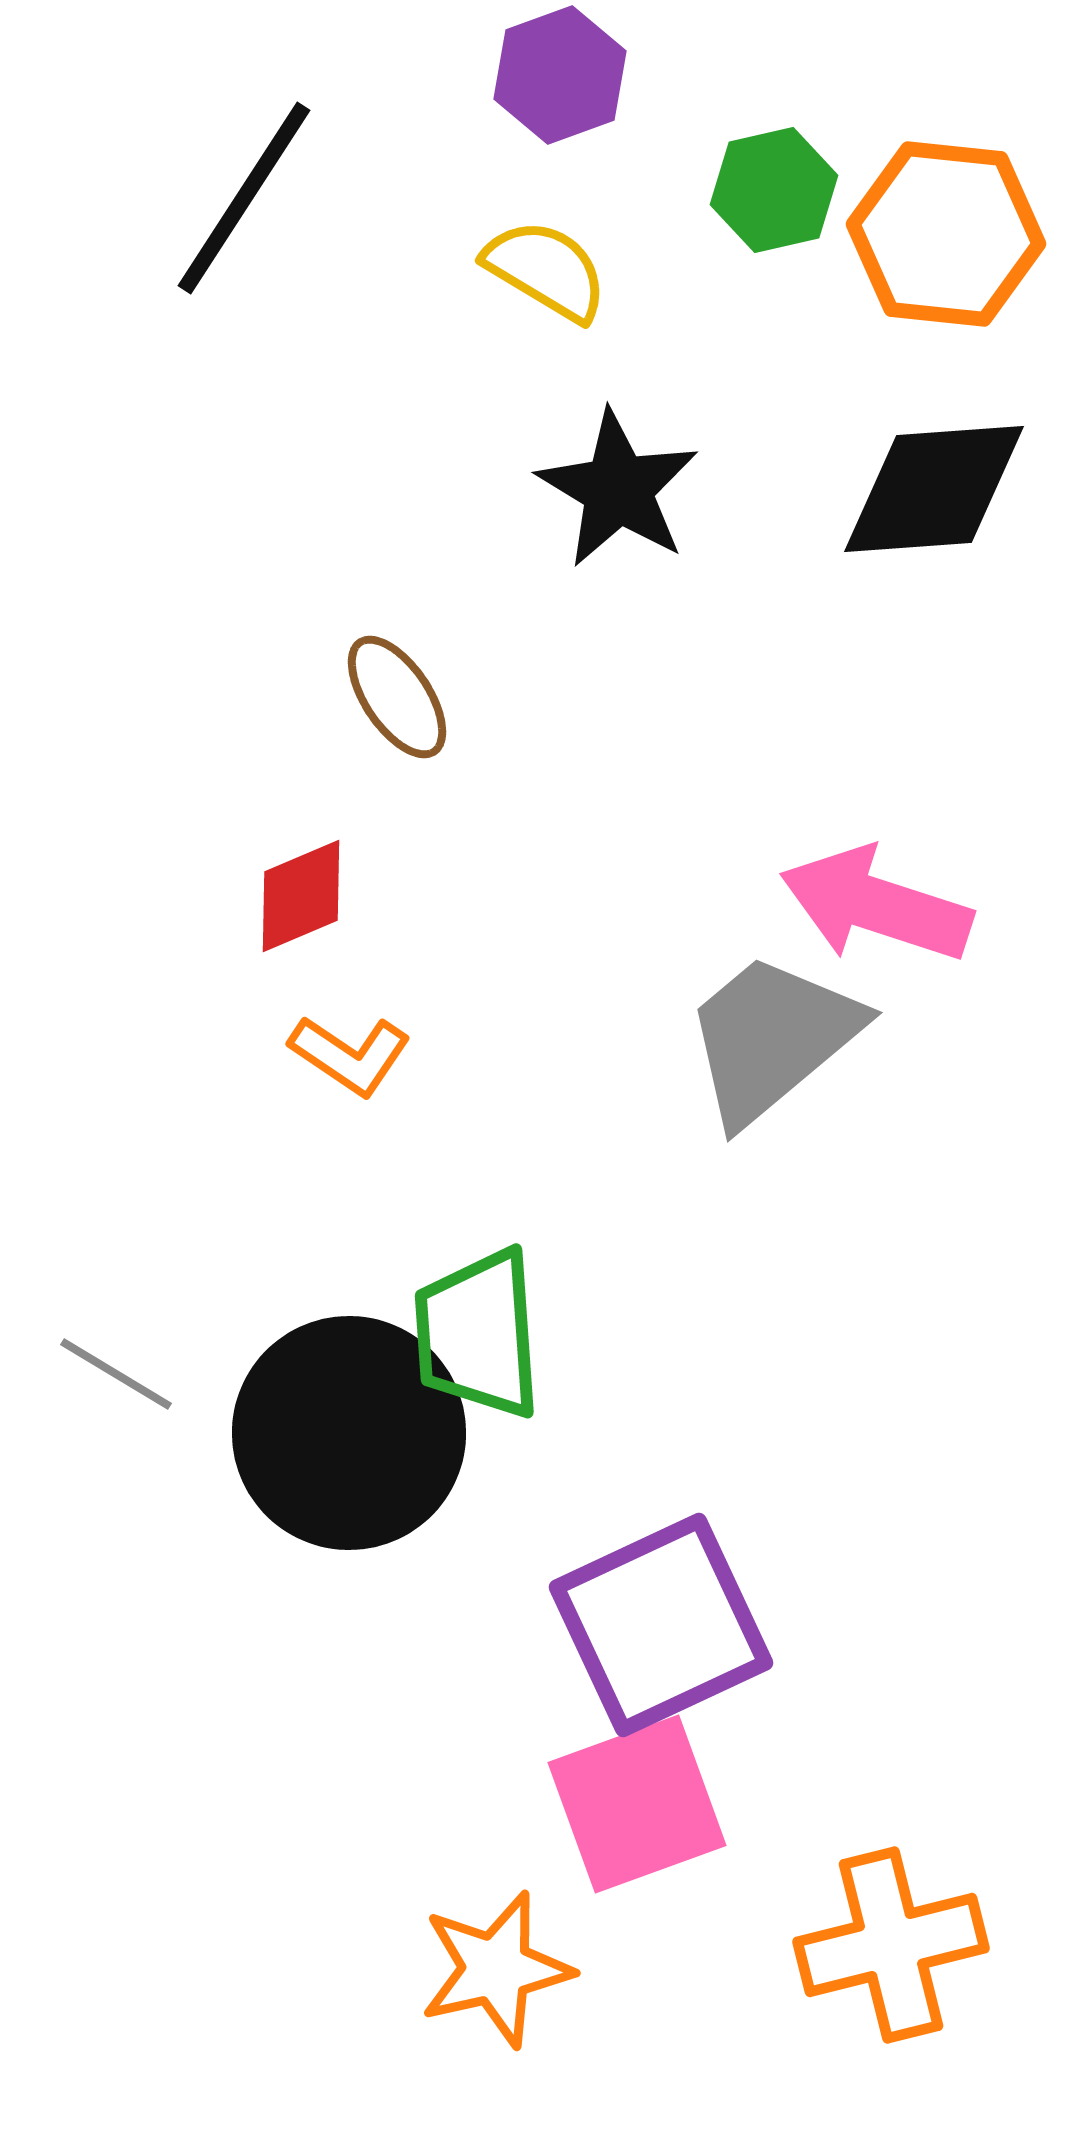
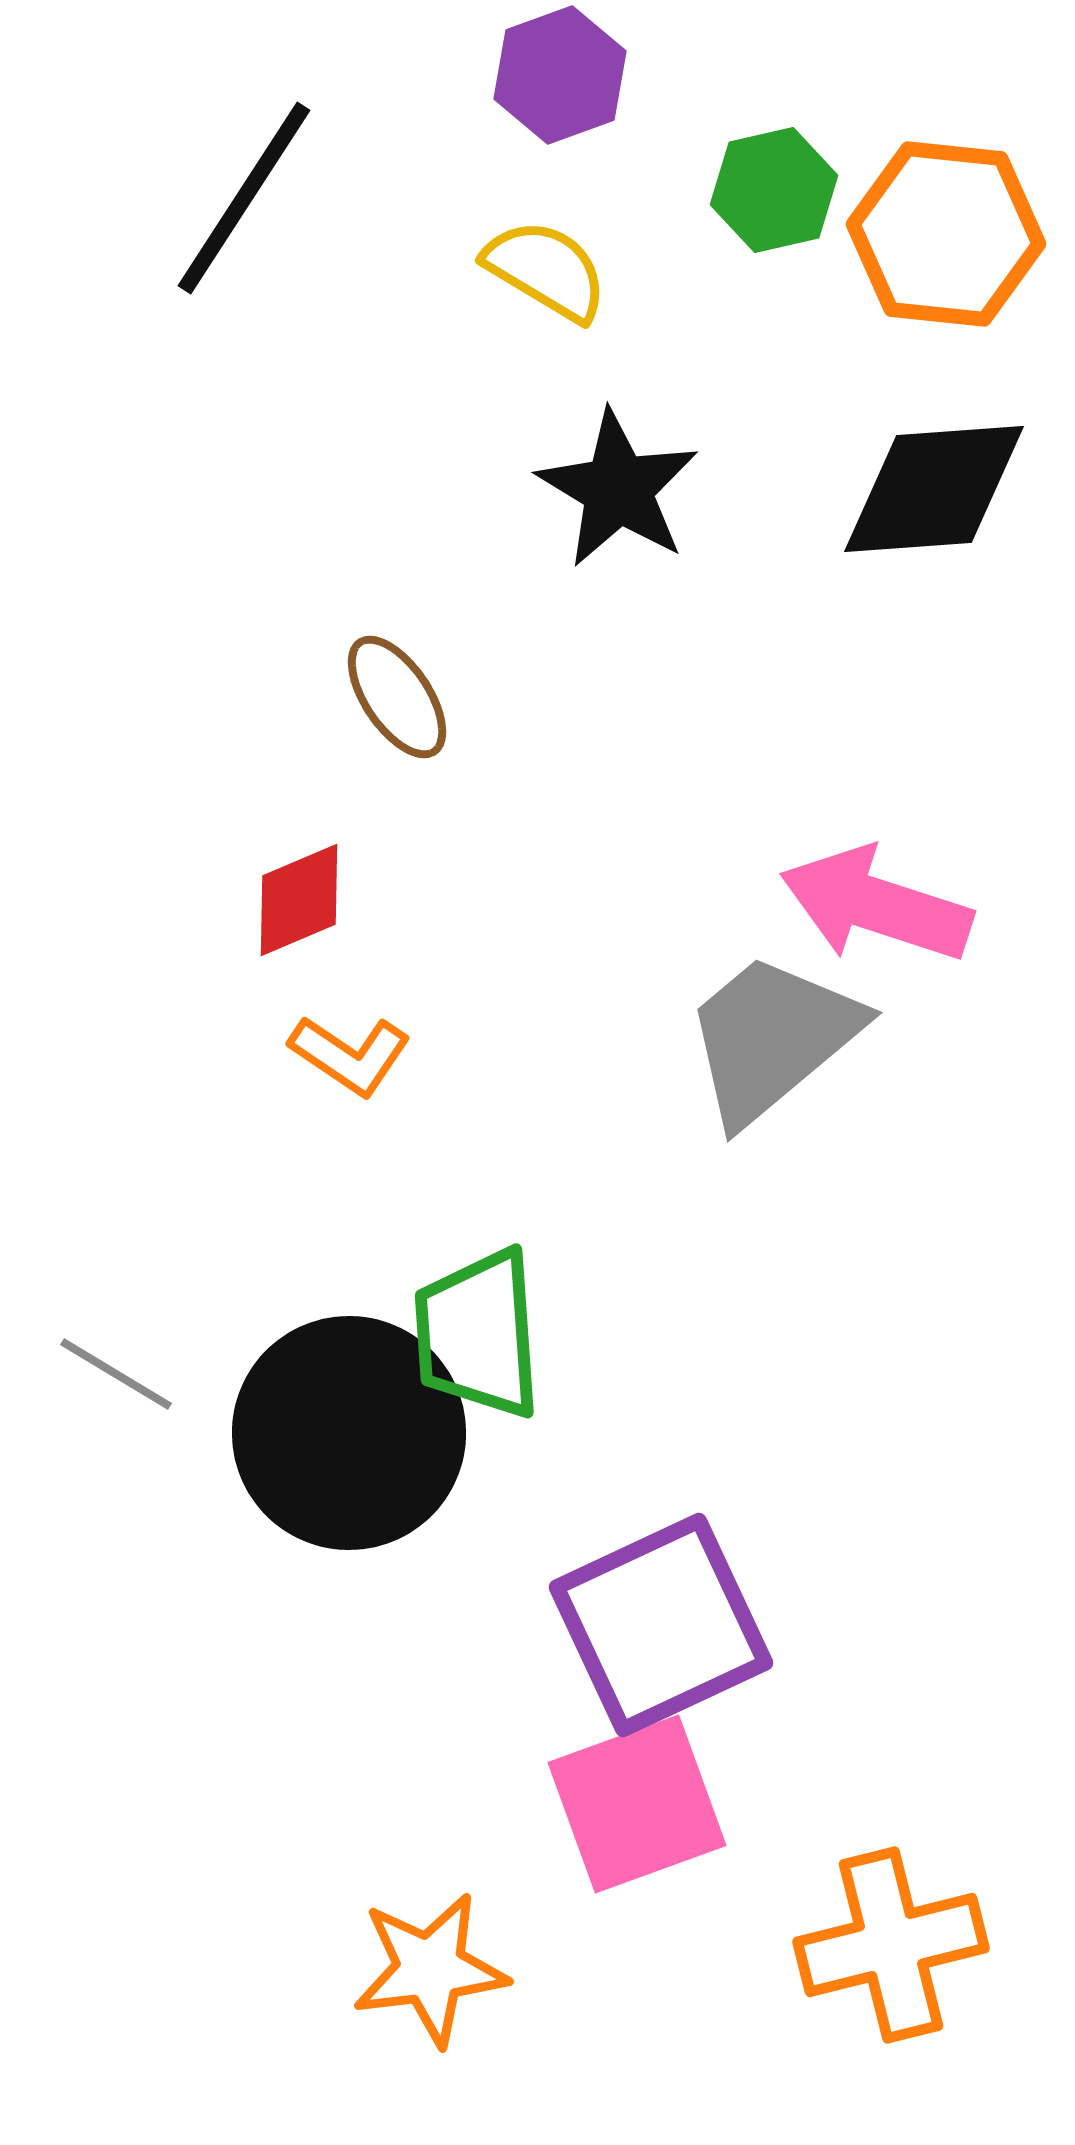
red diamond: moved 2 px left, 4 px down
orange star: moved 66 px left; rotated 6 degrees clockwise
